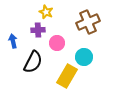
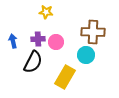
yellow star: rotated 16 degrees counterclockwise
brown cross: moved 5 px right, 10 px down; rotated 25 degrees clockwise
purple cross: moved 9 px down
pink circle: moved 1 px left, 1 px up
cyan circle: moved 2 px right, 2 px up
yellow rectangle: moved 2 px left, 1 px down
